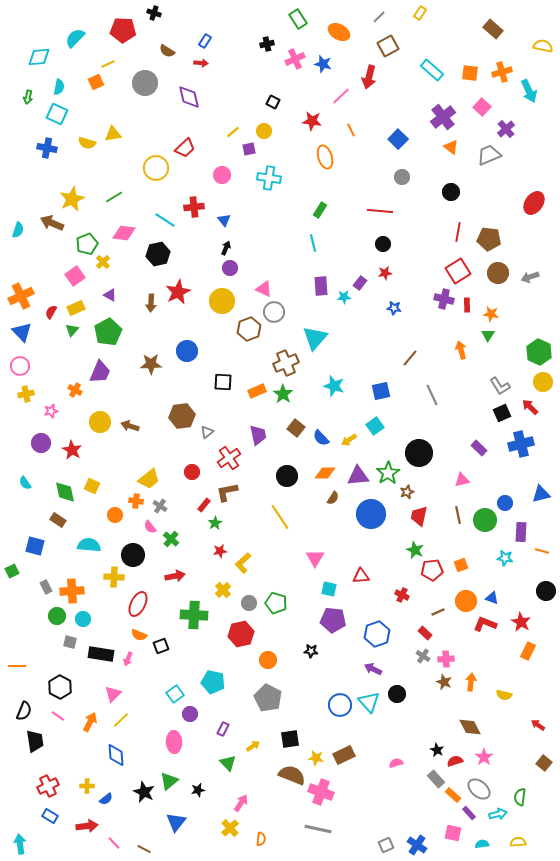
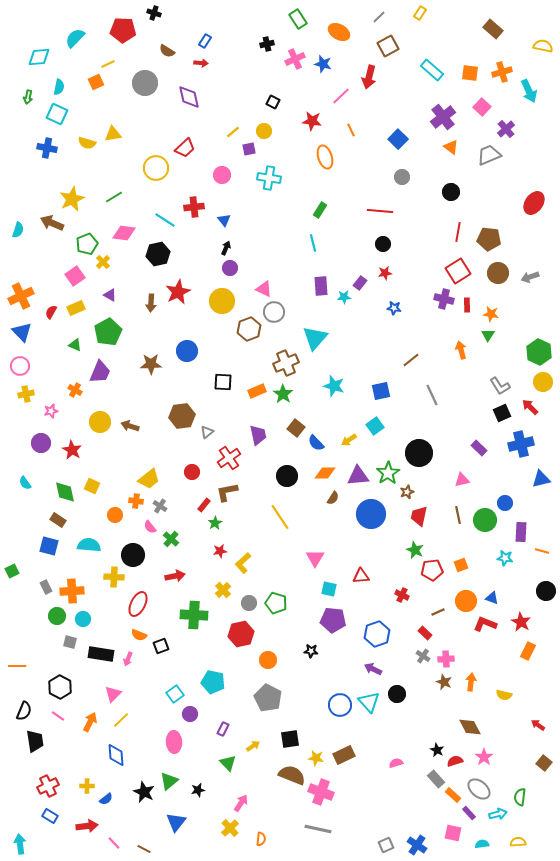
green triangle at (72, 330): moved 3 px right, 15 px down; rotated 48 degrees counterclockwise
brown line at (410, 358): moved 1 px right, 2 px down; rotated 12 degrees clockwise
blue semicircle at (321, 438): moved 5 px left, 5 px down
blue triangle at (541, 494): moved 15 px up
blue square at (35, 546): moved 14 px right
